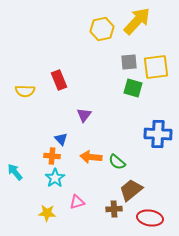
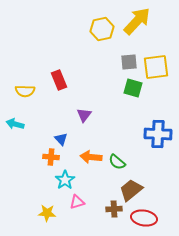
orange cross: moved 1 px left, 1 px down
cyan arrow: moved 48 px up; rotated 36 degrees counterclockwise
cyan star: moved 10 px right, 2 px down
red ellipse: moved 6 px left
